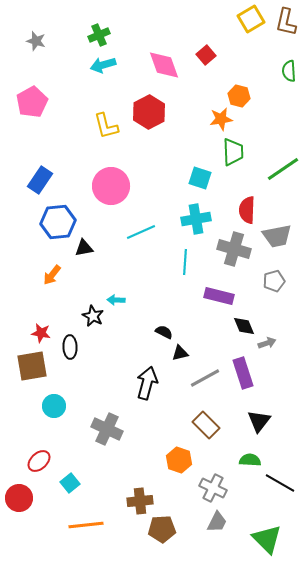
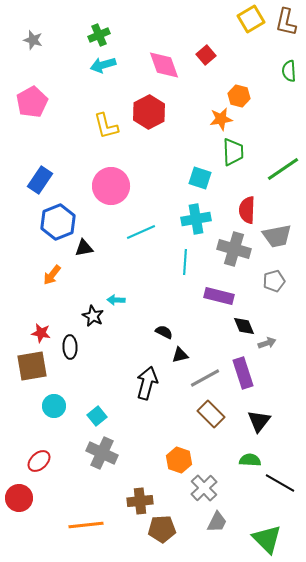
gray star at (36, 41): moved 3 px left, 1 px up
blue hexagon at (58, 222): rotated 16 degrees counterclockwise
black triangle at (180, 353): moved 2 px down
brown rectangle at (206, 425): moved 5 px right, 11 px up
gray cross at (107, 429): moved 5 px left, 24 px down
cyan square at (70, 483): moved 27 px right, 67 px up
gray cross at (213, 488): moved 9 px left; rotated 20 degrees clockwise
